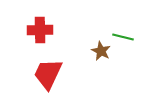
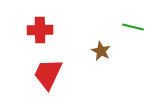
green line: moved 10 px right, 10 px up
